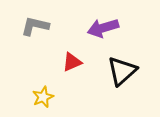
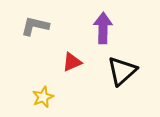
purple arrow: rotated 108 degrees clockwise
